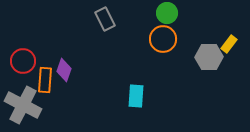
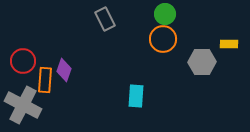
green circle: moved 2 px left, 1 px down
yellow rectangle: rotated 54 degrees clockwise
gray hexagon: moved 7 px left, 5 px down
